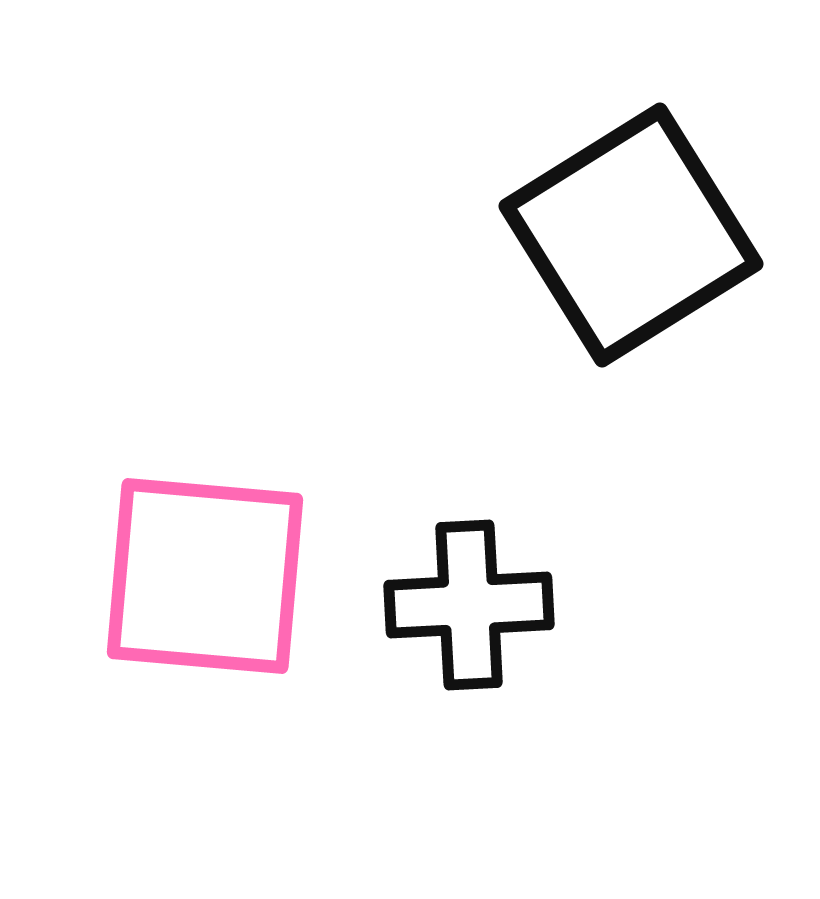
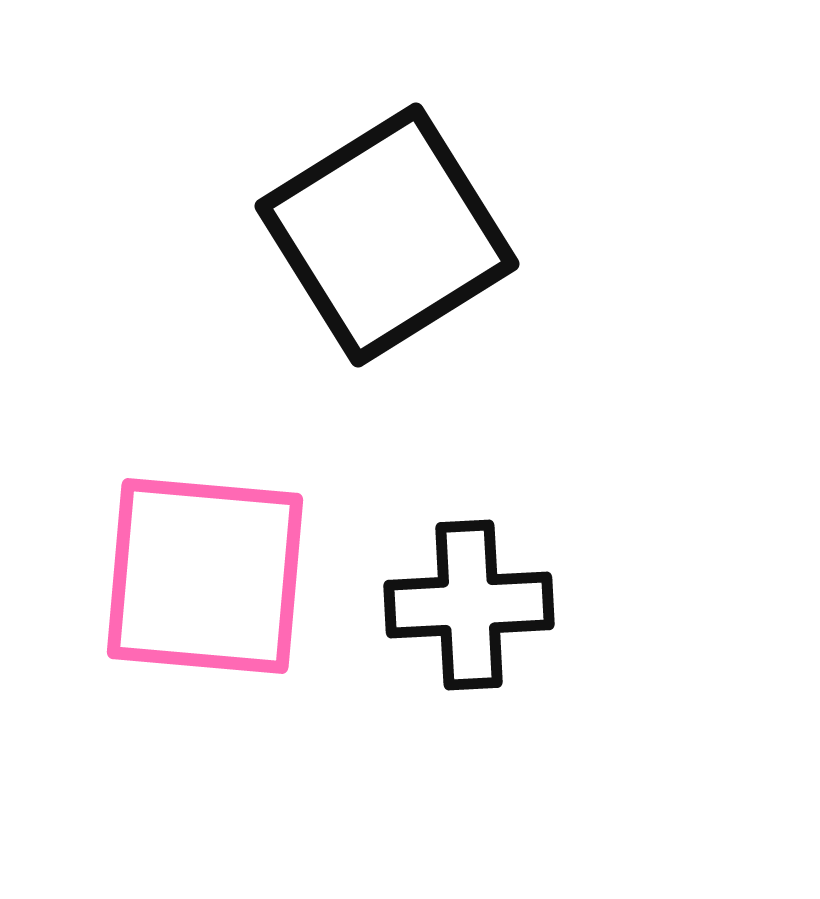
black square: moved 244 px left
